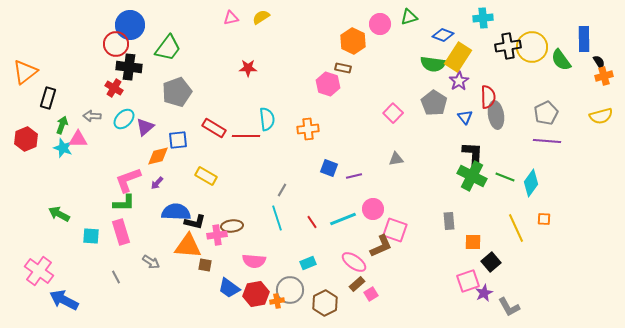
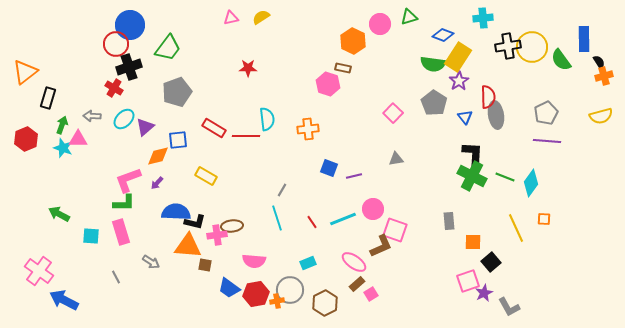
black cross at (129, 67): rotated 25 degrees counterclockwise
